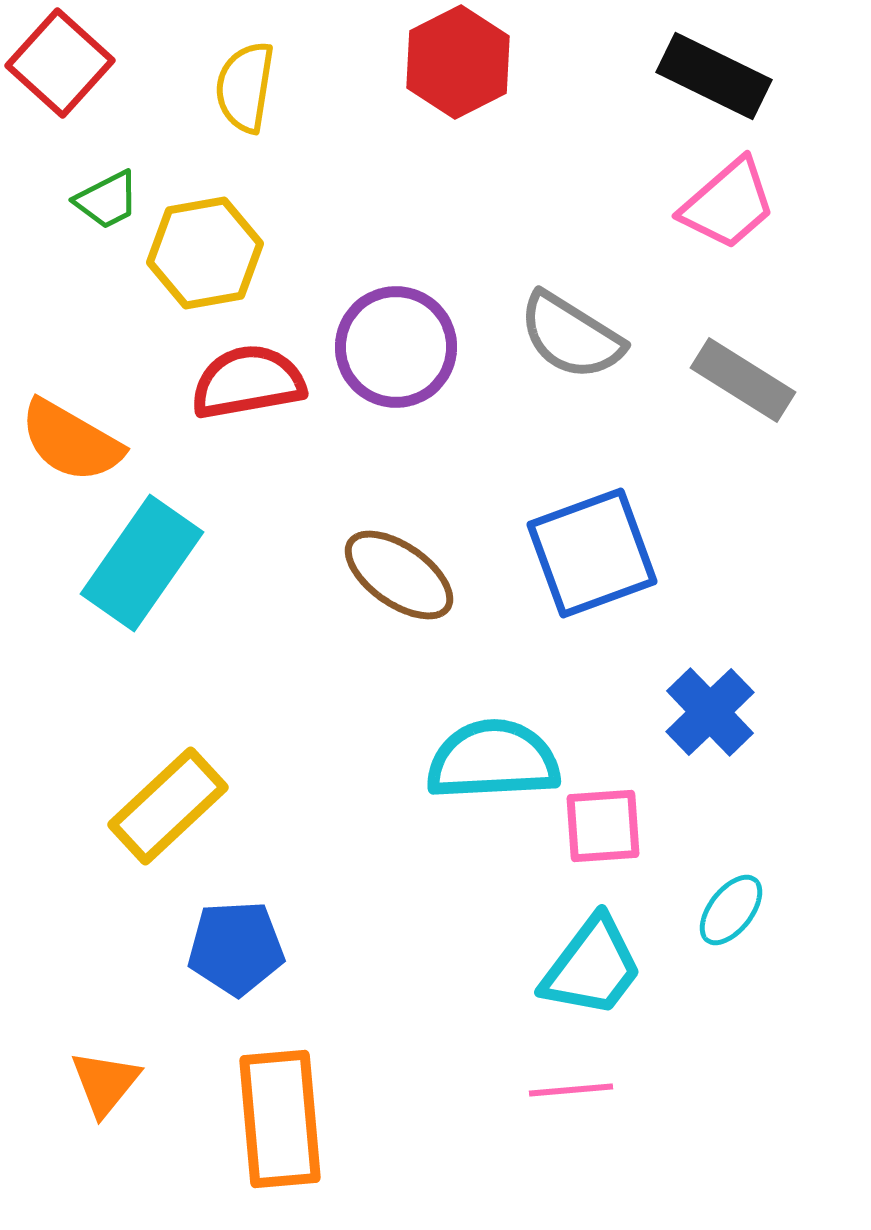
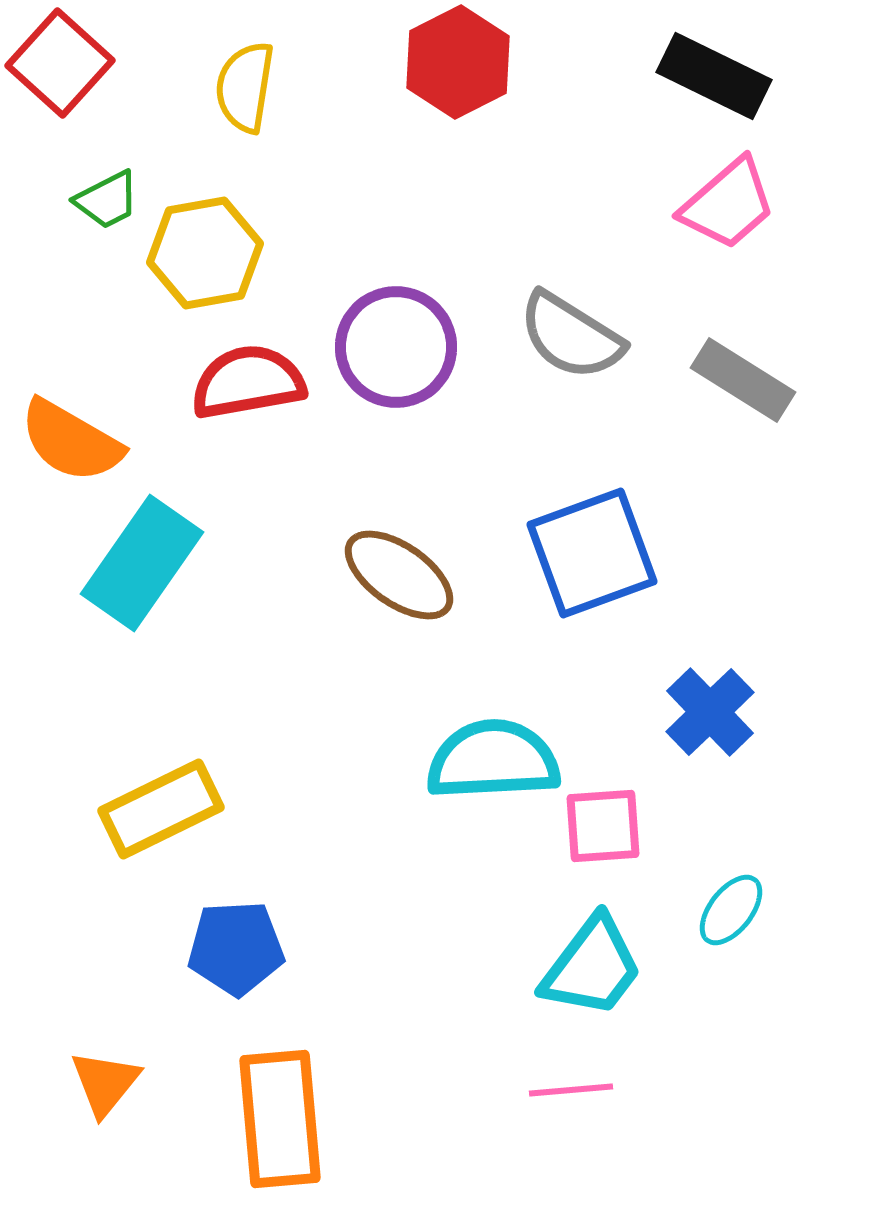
yellow rectangle: moved 7 px left, 3 px down; rotated 17 degrees clockwise
